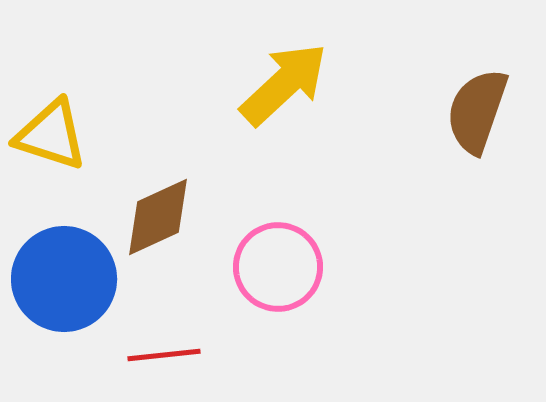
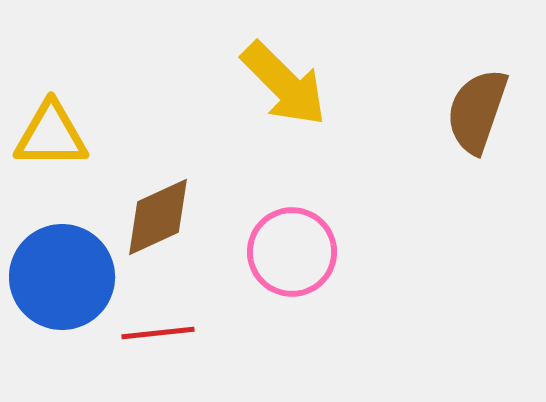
yellow arrow: rotated 88 degrees clockwise
yellow triangle: rotated 18 degrees counterclockwise
pink circle: moved 14 px right, 15 px up
blue circle: moved 2 px left, 2 px up
red line: moved 6 px left, 22 px up
